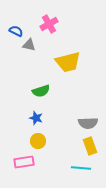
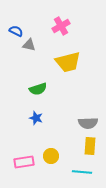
pink cross: moved 12 px right, 2 px down
green semicircle: moved 3 px left, 2 px up
yellow circle: moved 13 px right, 15 px down
yellow rectangle: rotated 24 degrees clockwise
cyan line: moved 1 px right, 4 px down
